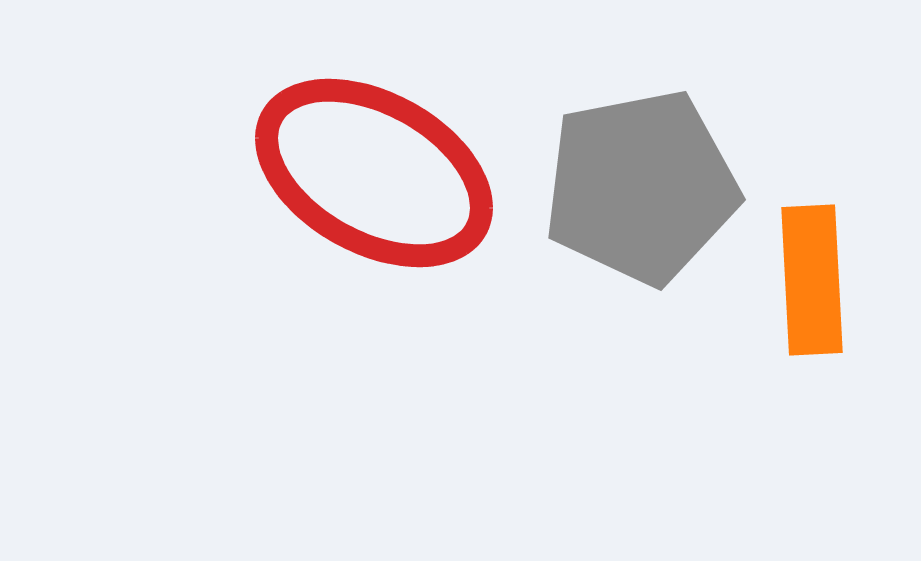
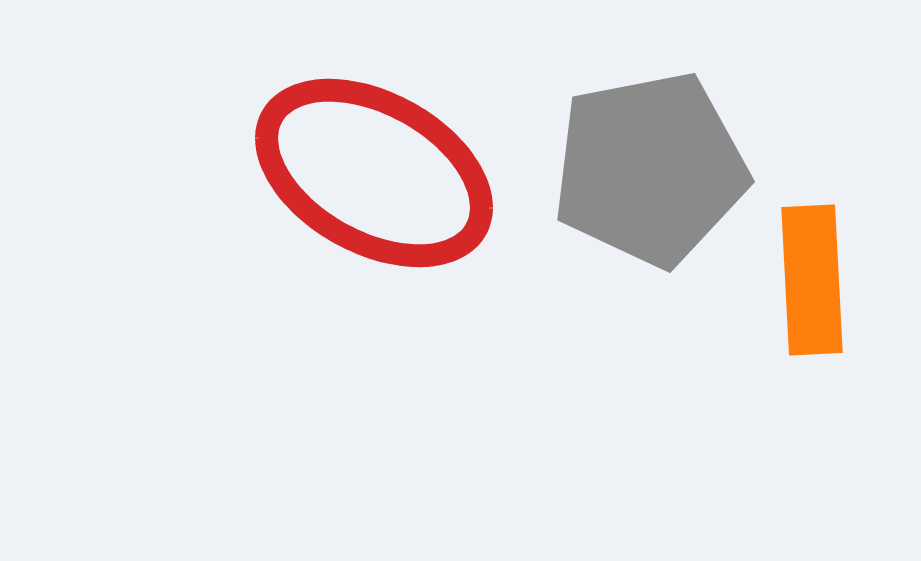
gray pentagon: moved 9 px right, 18 px up
